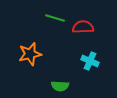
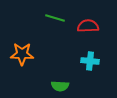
red semicircle: moved 5 px right, 1 px up
orange star: moved 8 px left; rotated 15 degrees clockwise
cyan cross: rotated 18 degrees counterclockwise
